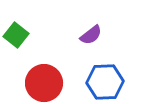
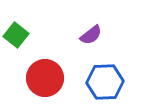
red circle: moved 1 px right, 5 px up
